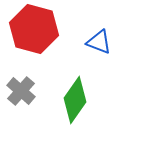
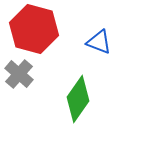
gray cross: moved 2 px left, 17 px up
green diamond: moved 3 px right, 1 px up
